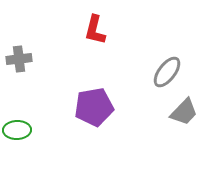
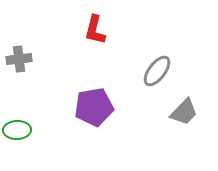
gray ellipse: moved 10 px left, 1 px up
